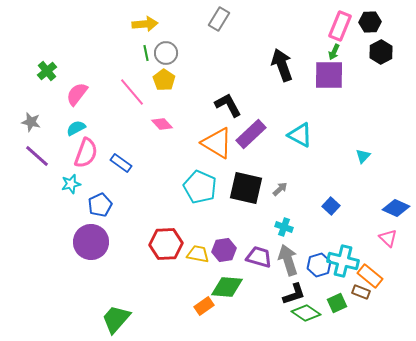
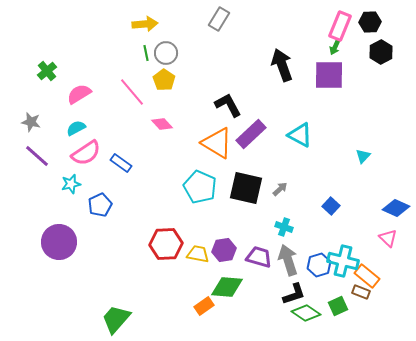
green arrow at (334, 52): moved 1 px right, 5 px up
pink semicircle at (77, 94): moved 2 px right; rotated 20 degrees clockwise
pink semicircle at (86, 153): rotated 36 degrees clockwise
purple circle at (91, 242): moved 32 px left
orange rectangle at (370, 276): moved 3 px left
green square at (337, 303): moved 1 px right, 3 px down
